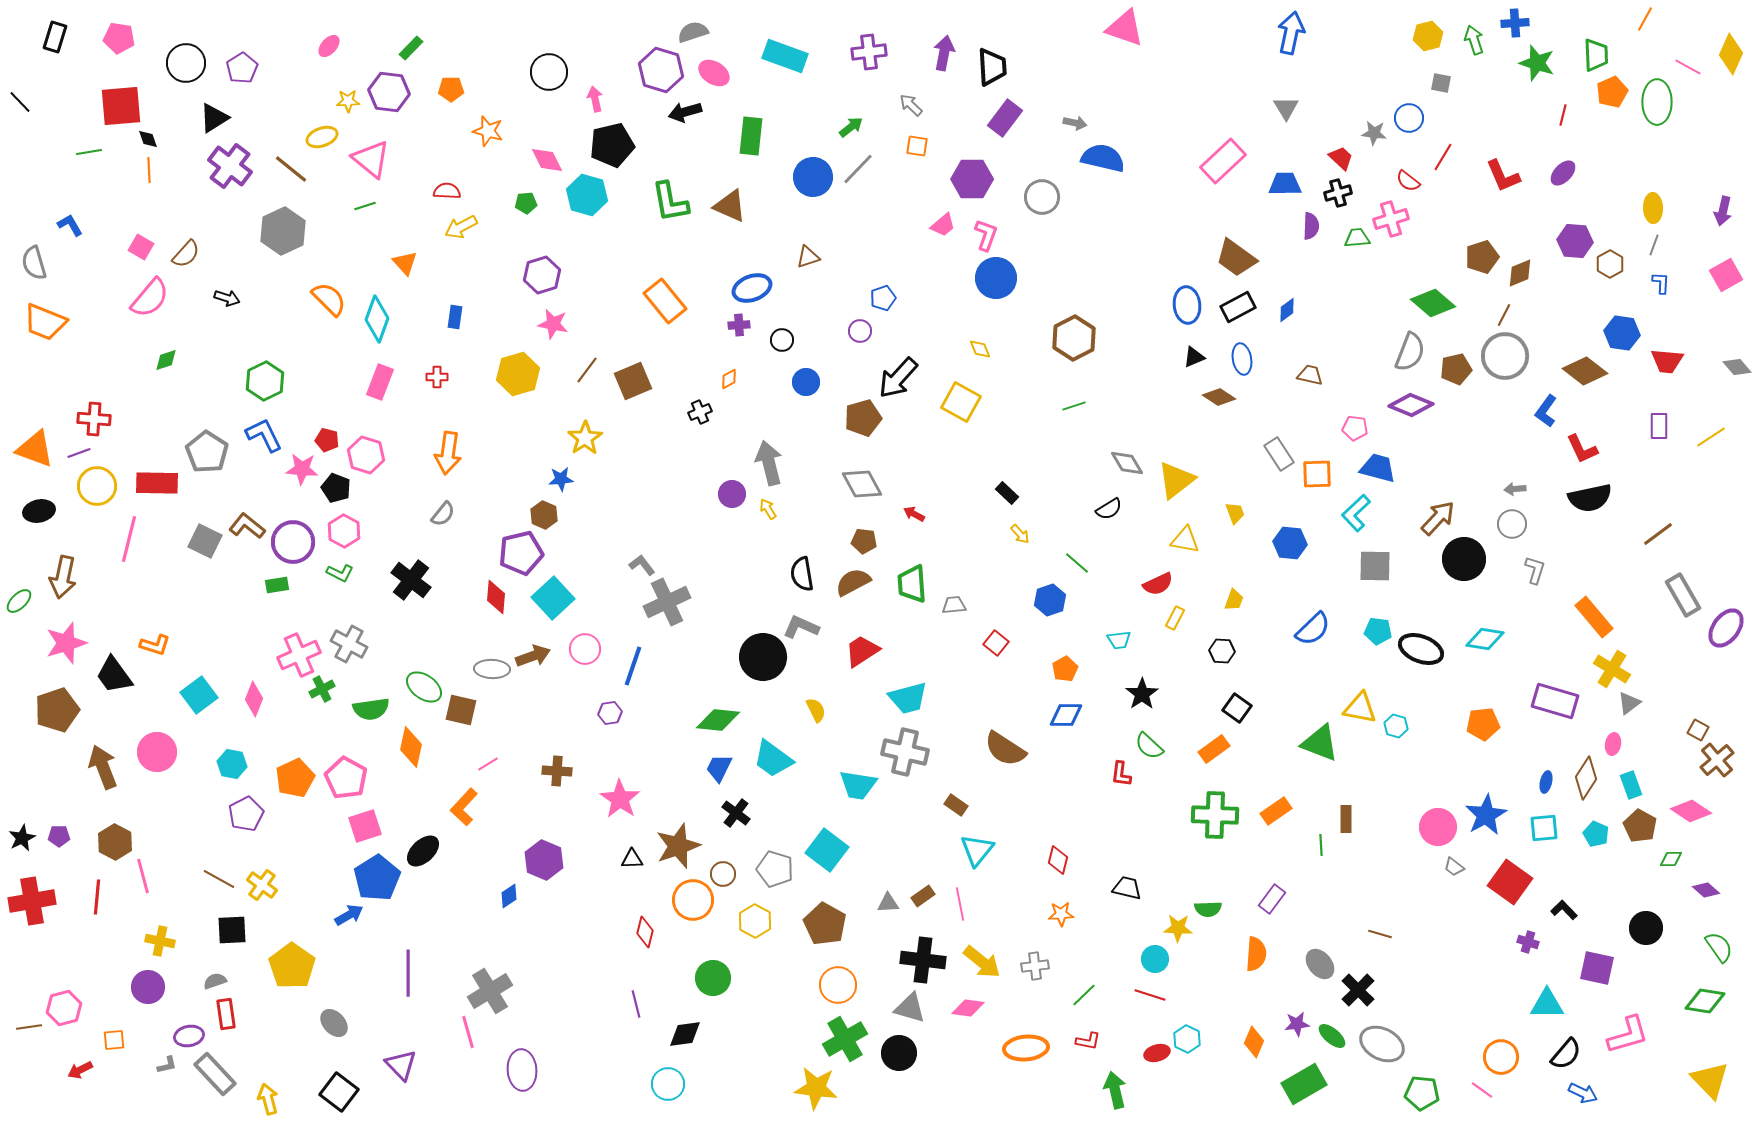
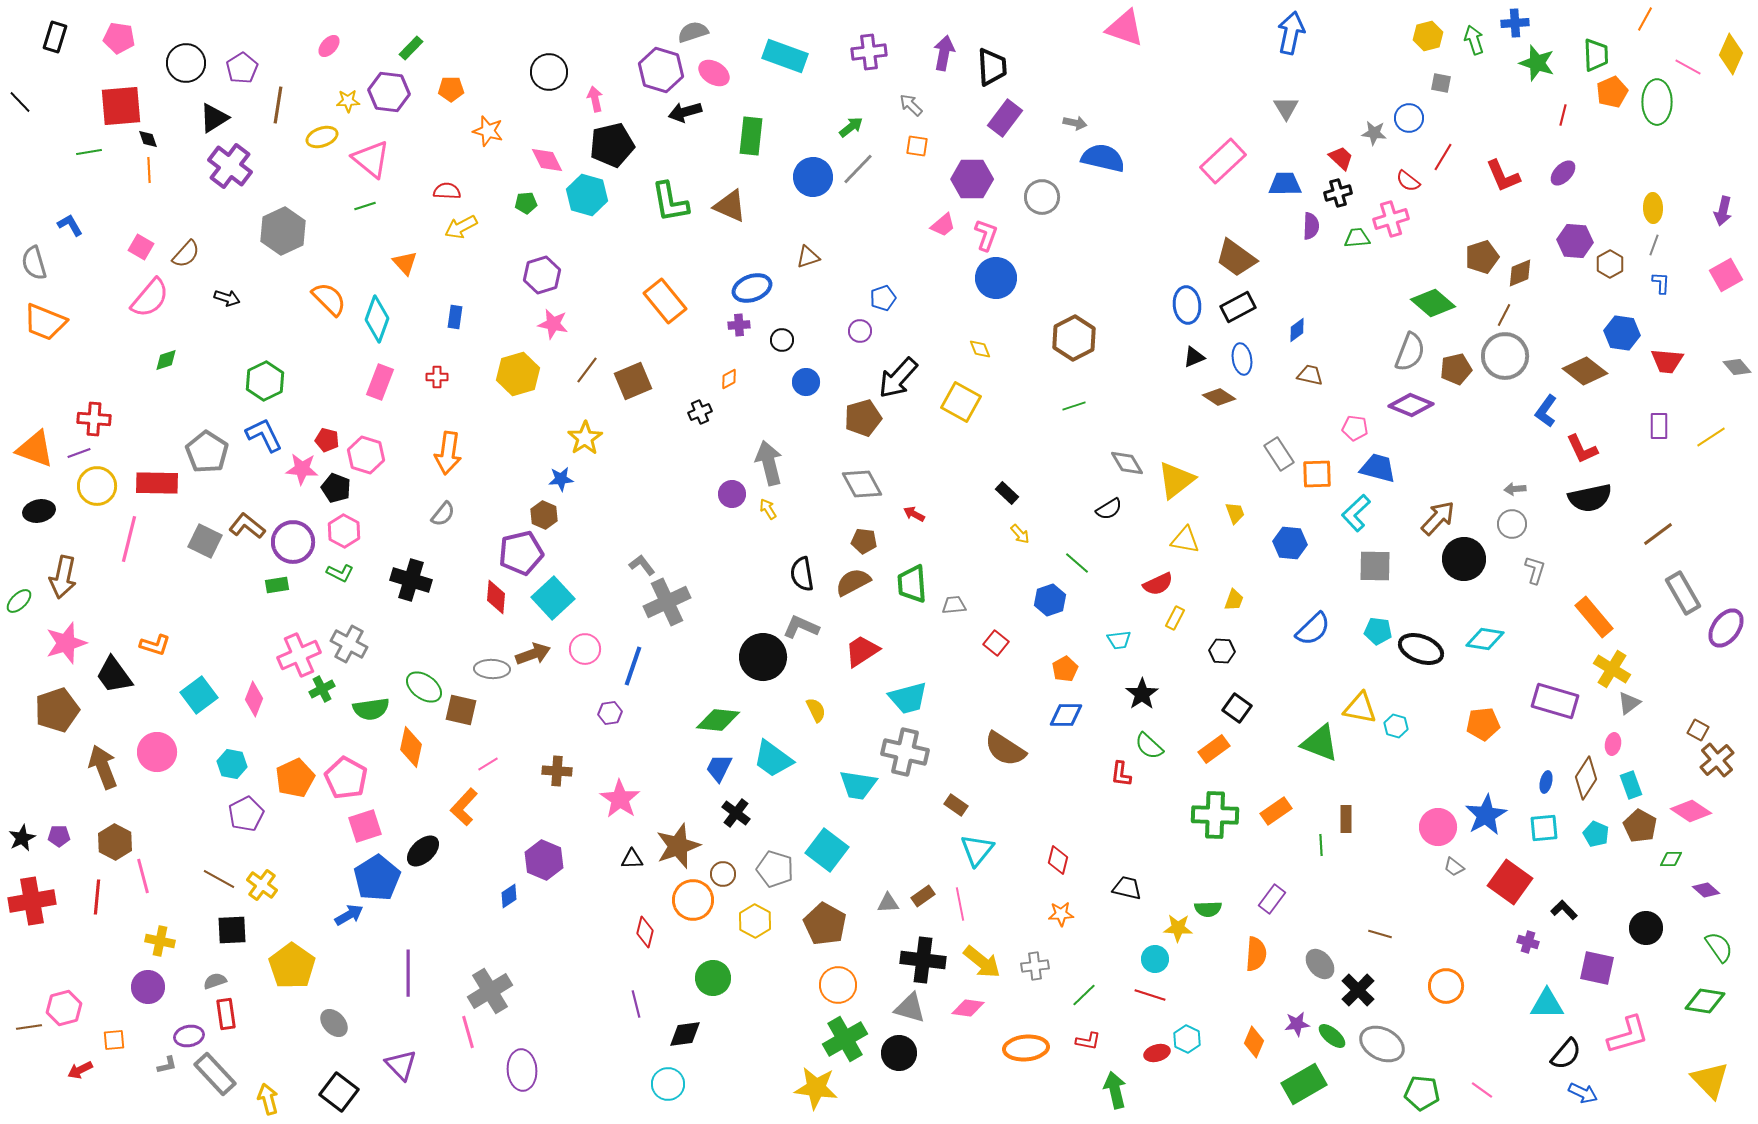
brown line at (291, 169): moved 13 px left, 64 px up; rotated 60 degrees clockwise
blue diamond at (1287, 310): moved 10 px right, 20 px down
black cross at (411, 580): rotated 21 degrees counterclockwise
gray rectangle at (1683, 595): moved 2 px up
brown arrow at (533, 656): moved 2 px up
orange circle at (1501, 1057): moved 55 px left, 71 px up
